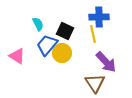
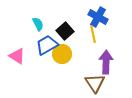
blue cross: moved 1 px left; rotated 30 degrees clockwise
black square: rotated 24 degrees clockwise
blue trapezoid: rotated 20 degrees clockwise
yellow circle: moved 1 px down
purple arrow: rotated 135 degrees counterclockwise
